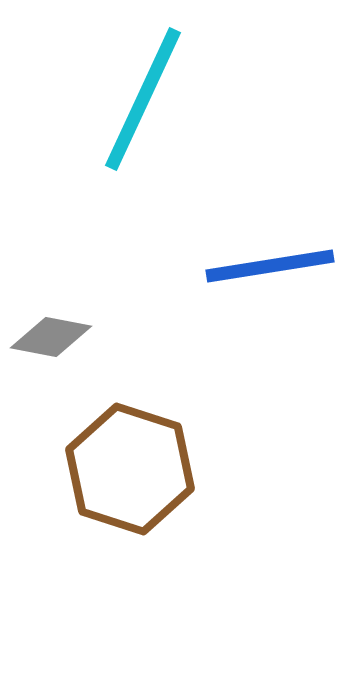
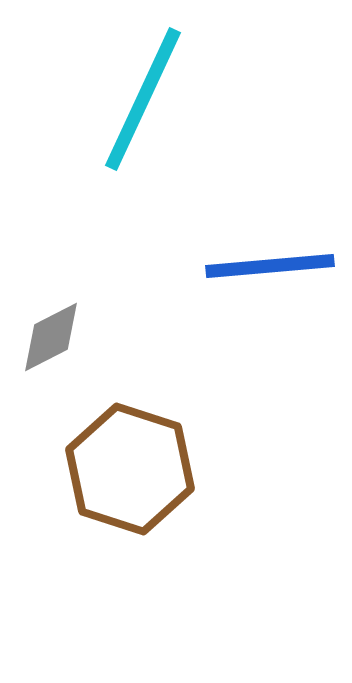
blue line: rotated 4 degrees clockwise
gray diamond: rotated 38 degrees counterclockwise
